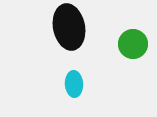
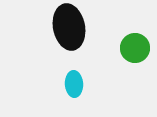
green circle: moved 2 px right, 4 px down
